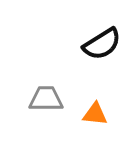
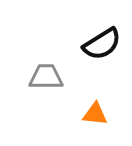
gray trapezoid: moved 22 px up
